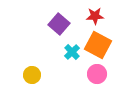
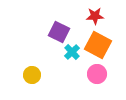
purple square: moved 8 px down; rotated 15 degrees counterclockwise
